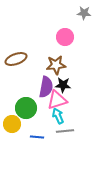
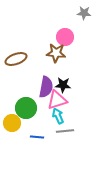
brown star: moved 12 px up; rotated 12 degrees clockwise
yellow circle: moved 1 px up
